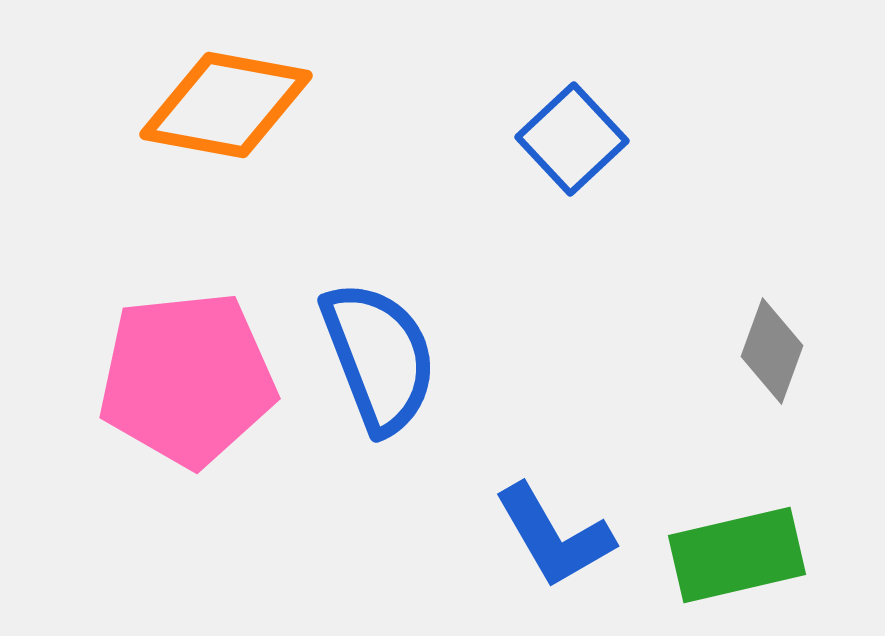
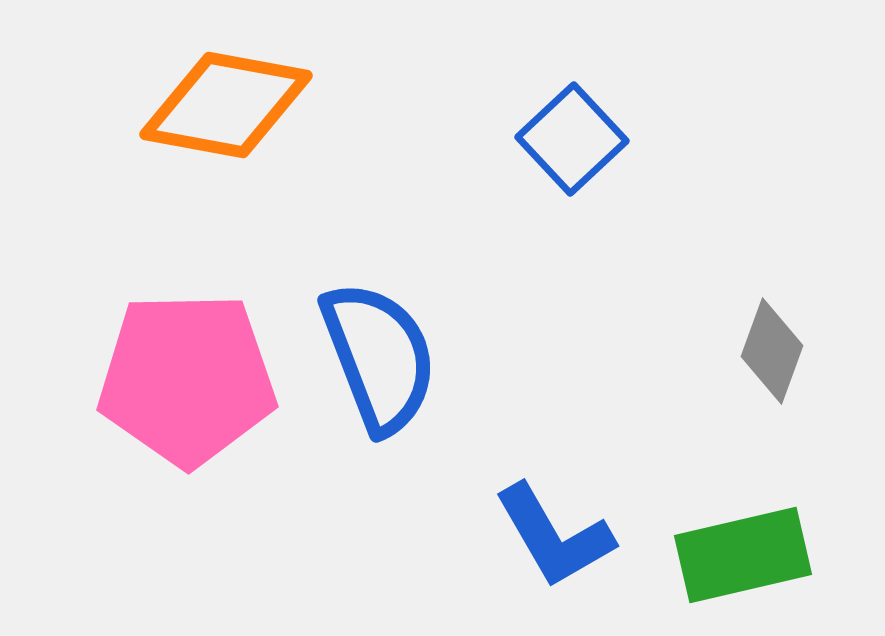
pink pentagon: rotated 5 degrees clockwise
green rectangle: moved 6 px right
